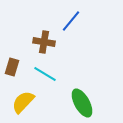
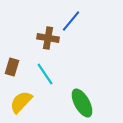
brown cross: moved 4 px right, 4 px up
cyan line: rotated 25 degrees clockwise
yellow semicircle: moved 2 px left
